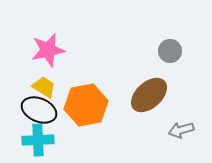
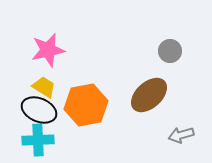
gray arrow: moved 5 px down
